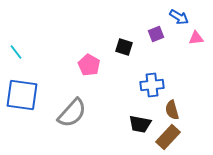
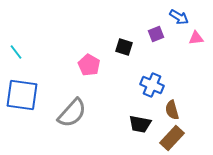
blue cross: rotated 30 degrees clockwise
brown rectangle: moved 4 px right, 1 px down
